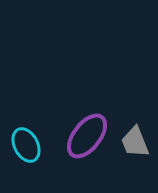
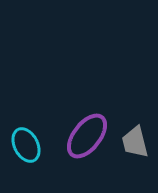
gray trapezoid: rotated 8 degrees clockwise
